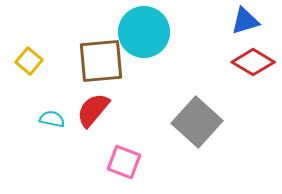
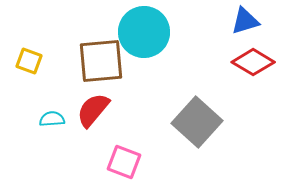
yellow square: rotated 20 degrees counterclockwise
cyan semicircle: rotated 15 degrees counterclockwise
